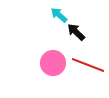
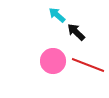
cyan arrow: moved 2 px left
pink circle: moved 2 px up
